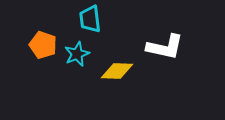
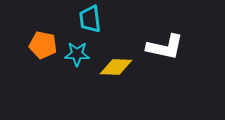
orange pentagon: rotated 8 degrees counterclockwise
cyan star: rotated 25 degrees clockwise
yellow diamond: moved 1 px left, 4 px up
